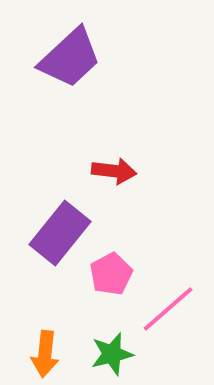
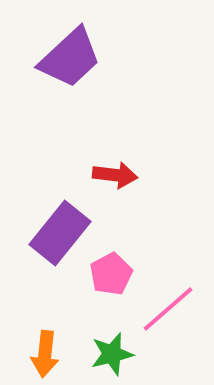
red arrow: moved 1 px right, 4 px down
